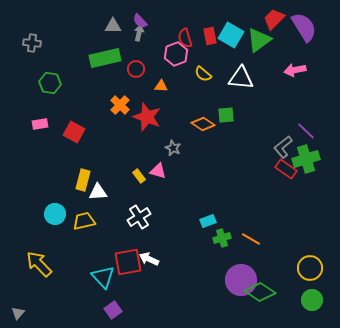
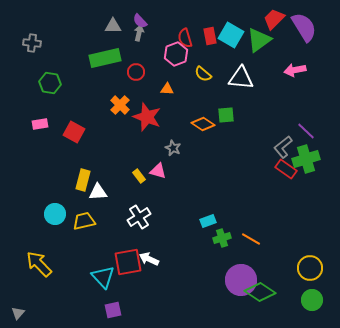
red circle at (136, 69): moved 3 px down
orange triangle at (161, 86): moved 6 px right, 3 px down
purple square at (113, 310): rotated 24 degrees clockwise
